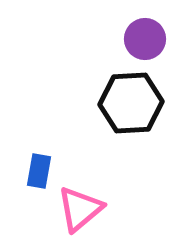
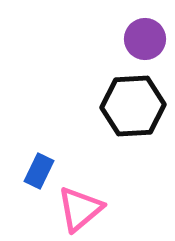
black hexagon: moved 2 px right, 3 px down
blue rectangle: rotated 16 degrees clockwise
